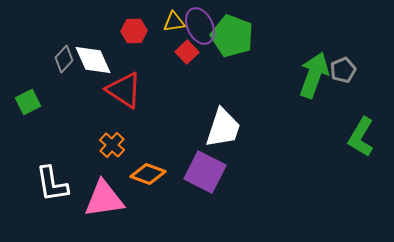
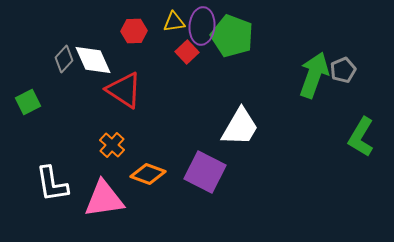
purple ellipse: moved 2 px right; rotated 30 degrees clockwise
white trapezoid: moved 17 px right, 1 px up; rotated 12 degrees clockwise
